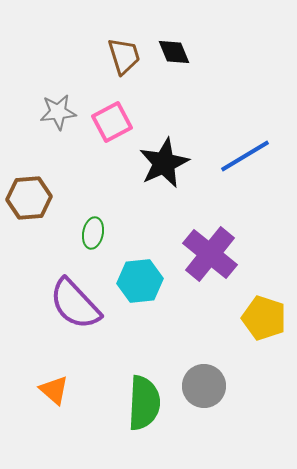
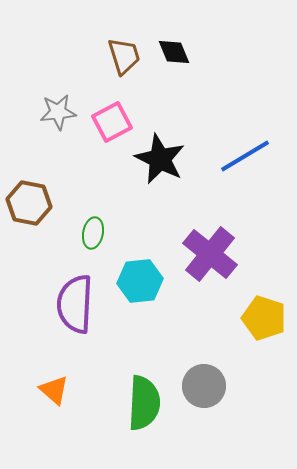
black star: moved 4 px left, 4 px up; rotated 21 degrees counterclockwise
brown hexagon: moved 5 px down; rotated 15 degrees clockwise
purple semicircle: rotated 46 degrees clockwise
